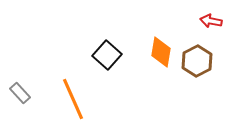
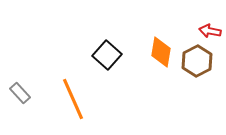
red arrow: moved 1 px left, 10 px down
